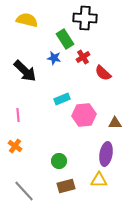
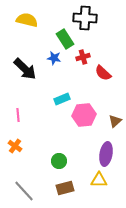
red cross: rotated 16 degrees clockwise
black arrow: moved 2 px up
brown triangle: moved 2 px up; rotated 40 degrees counterclockwise
brown rectangle: moved 1 px left, 2 px down
